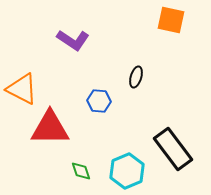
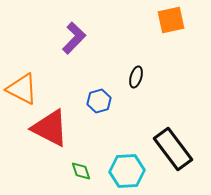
orange square: rotated 24 degrees counterclockwise
purple L-shape: moved 1 px right, 2 px up; rotated 80 degrees counterclockwise
blue hexagon: rotated 20 degrees counterclockwise
red triangle: rotated 27 degrees clockwise
cyan hexagon: rotated 20 degrees clockwise
